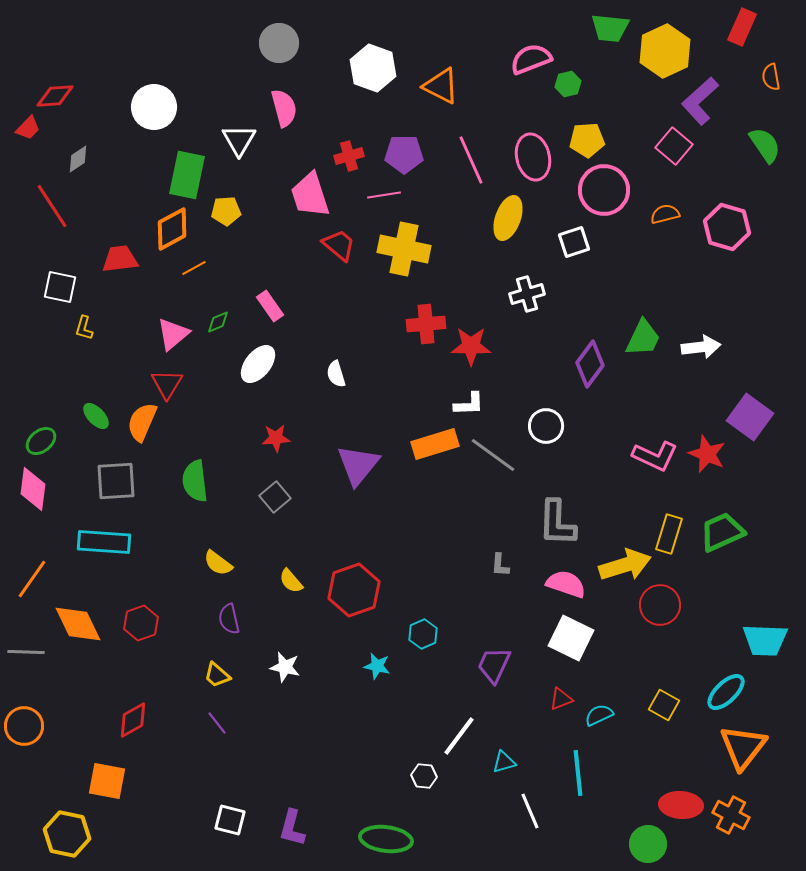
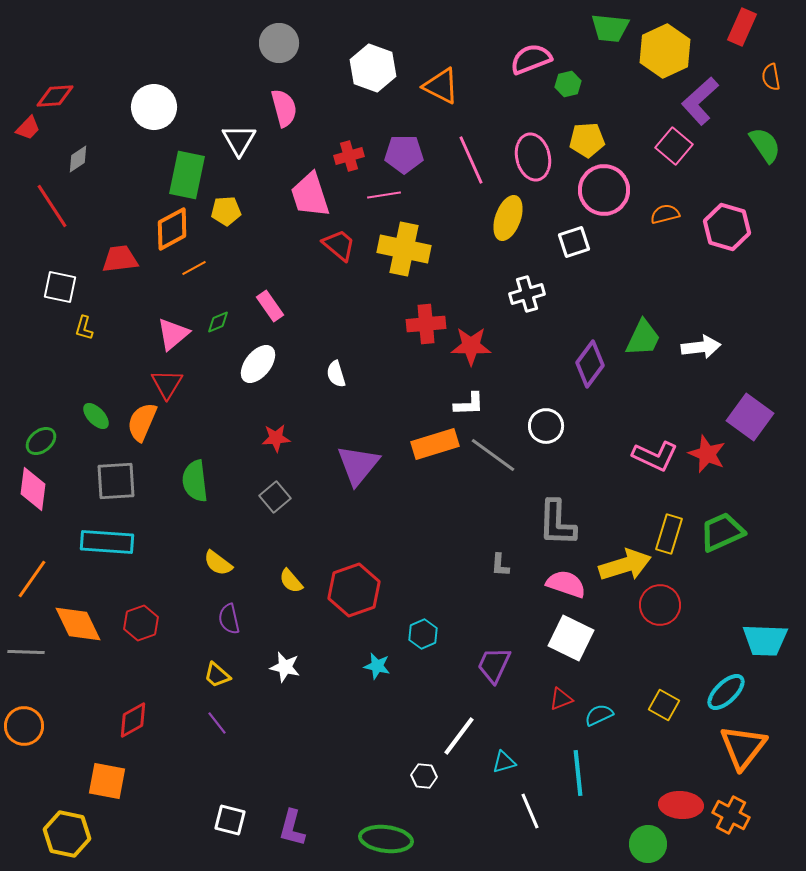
cyan rectangle at (104, 542): moved 3 px right
